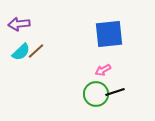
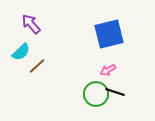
purple arrow: moved 12 px right; rotated 55 degrees clockwise
blue square: rotated 8 degrees counterclockwise
brown line: moved 1 px right, 15 px down
pink arrow: moved 5 px right
black line: rotated 36 degrees clockwise
